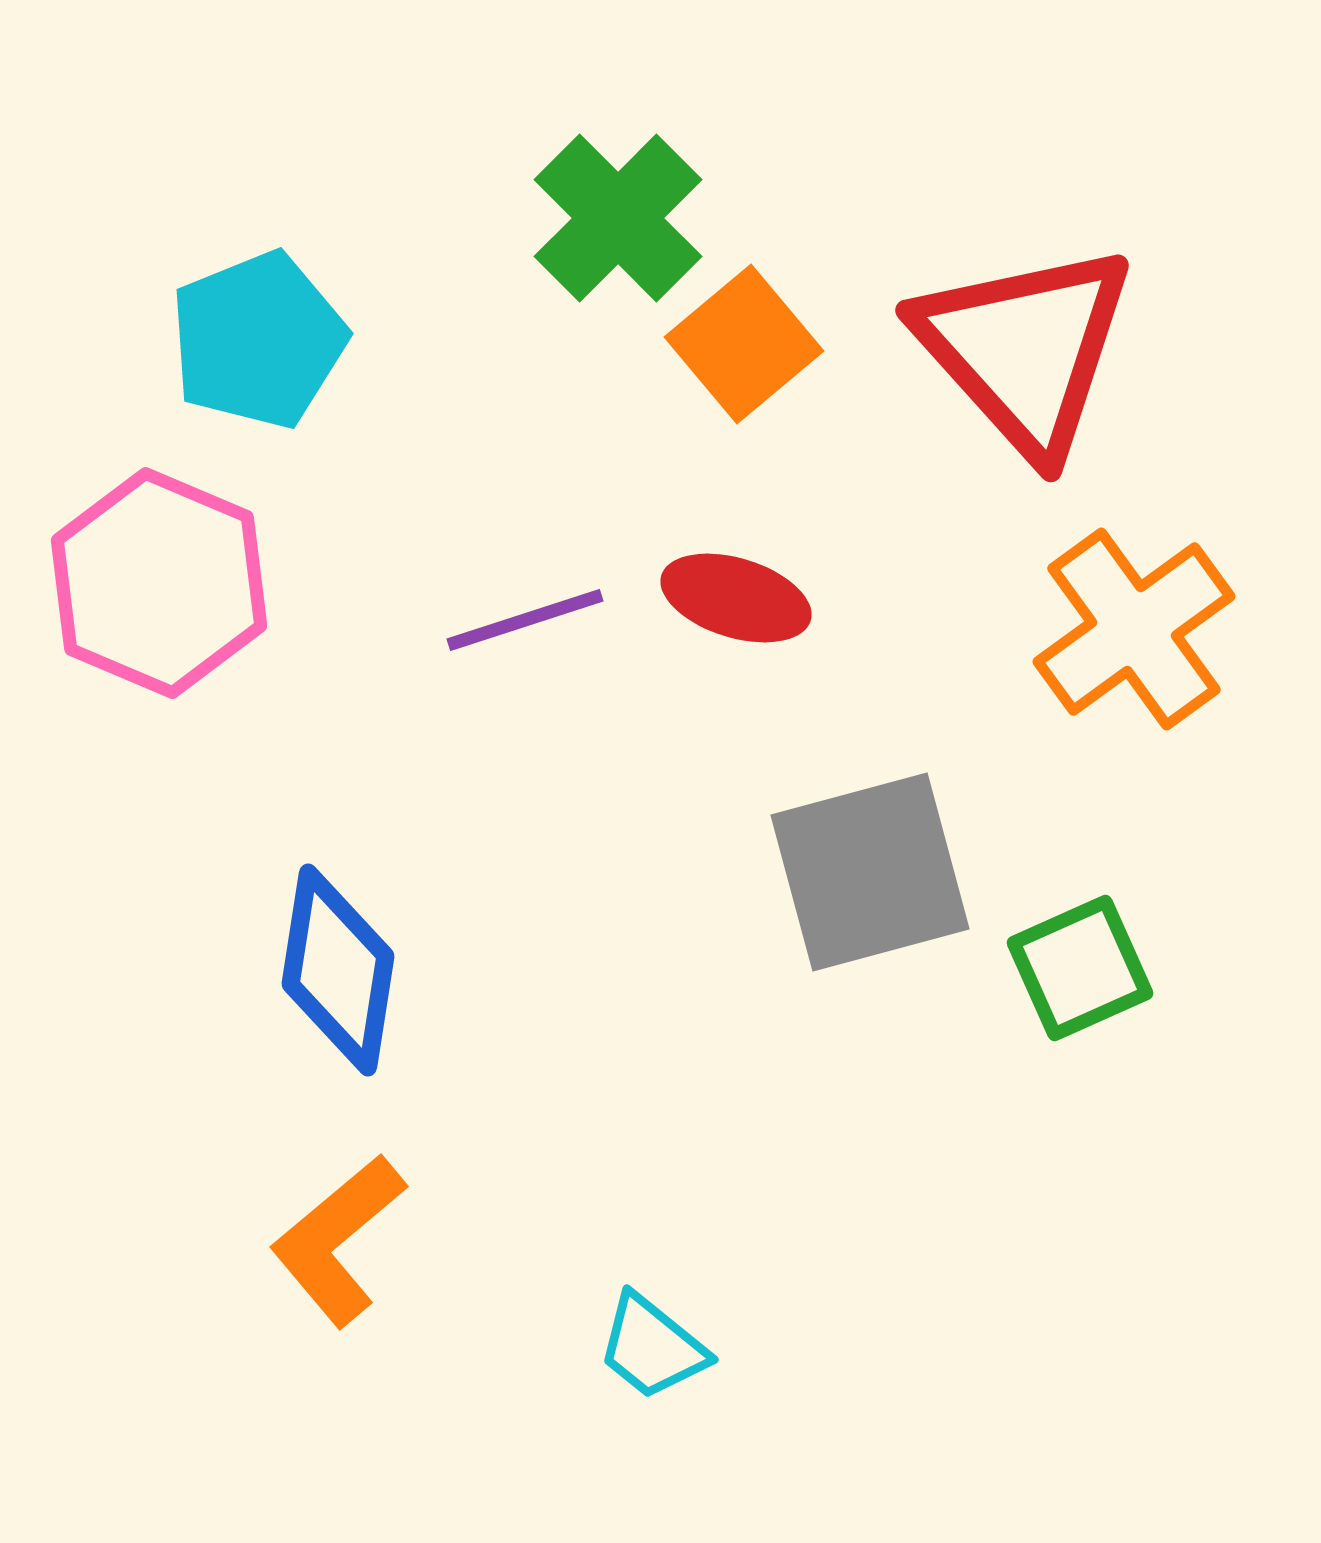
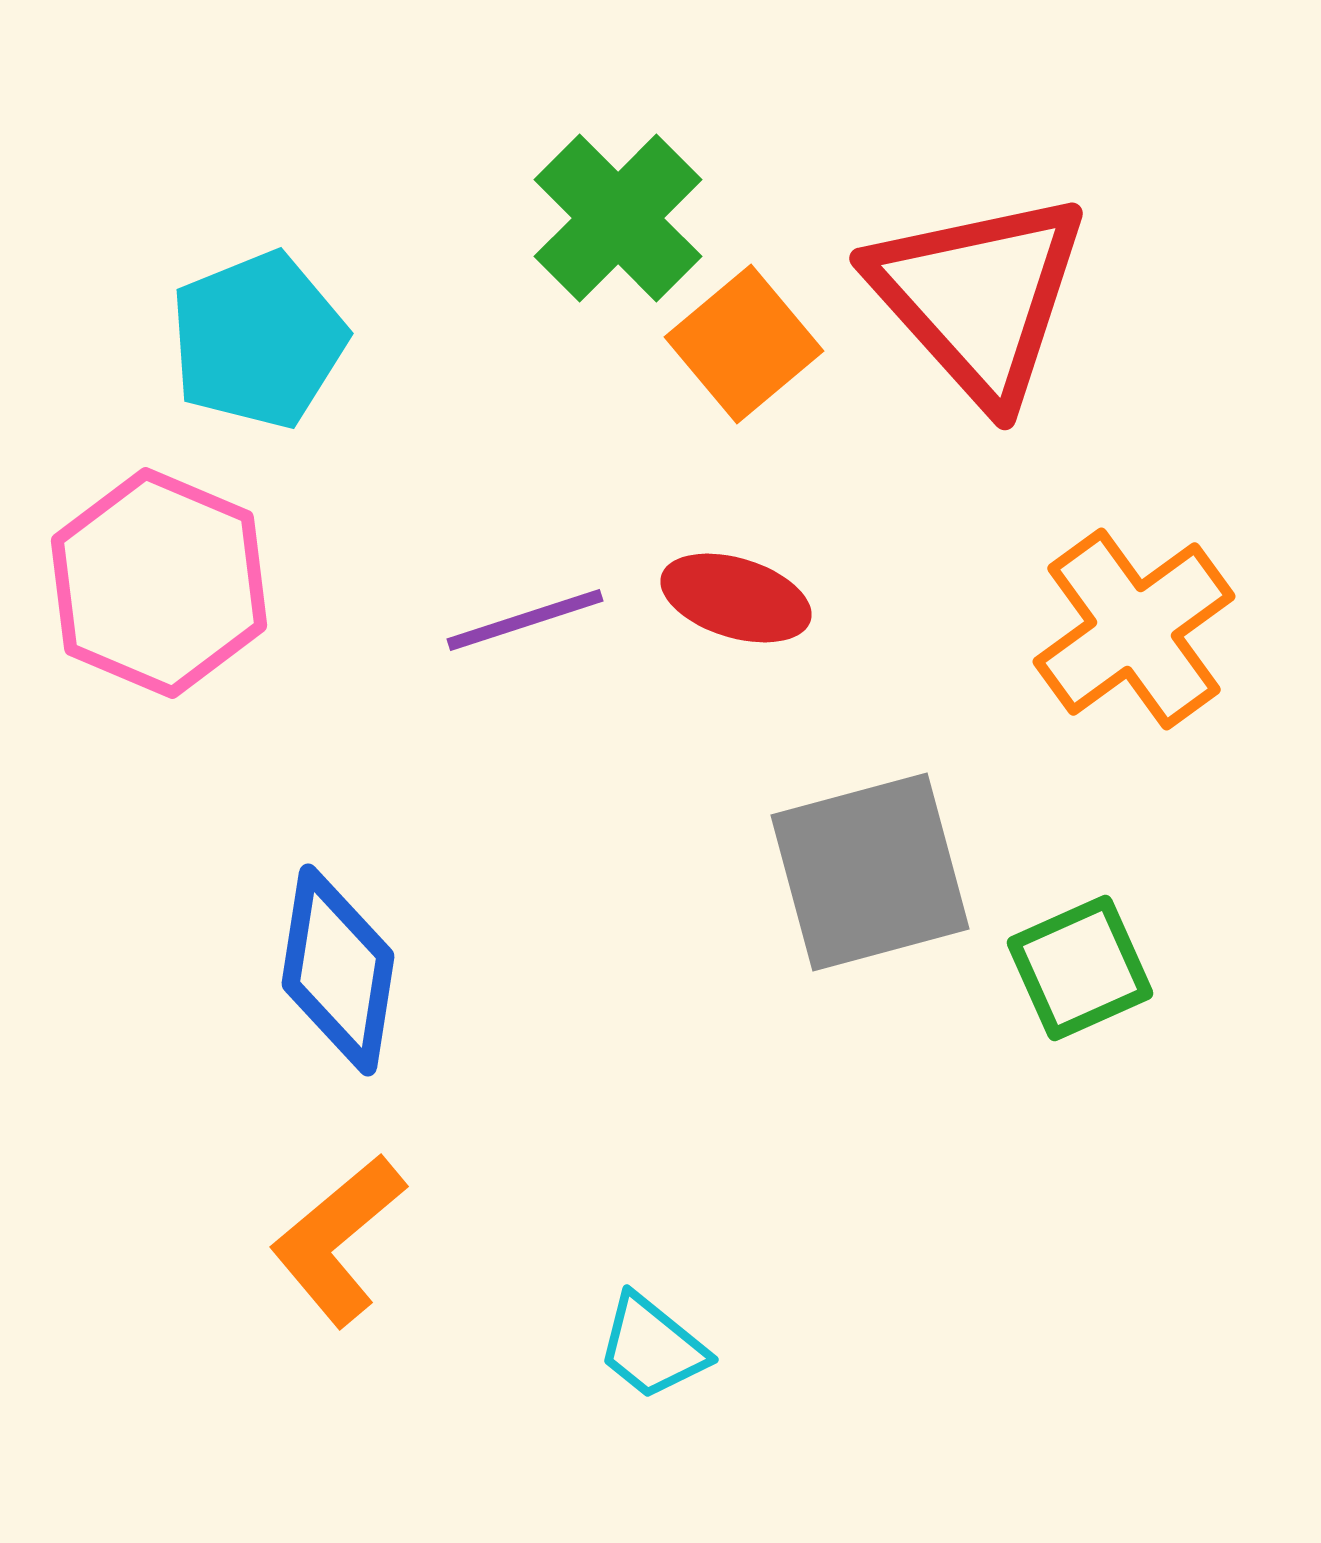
red triangle: moved 46 px left, 52 px up
